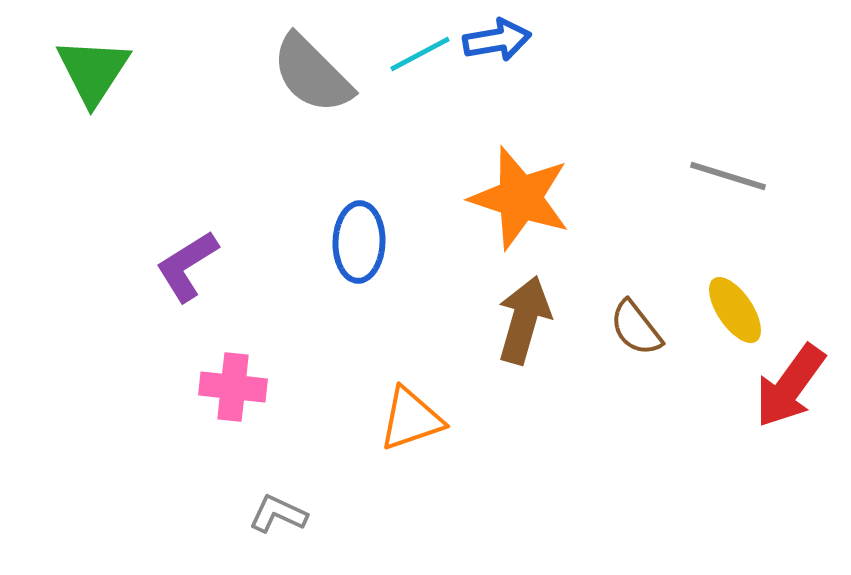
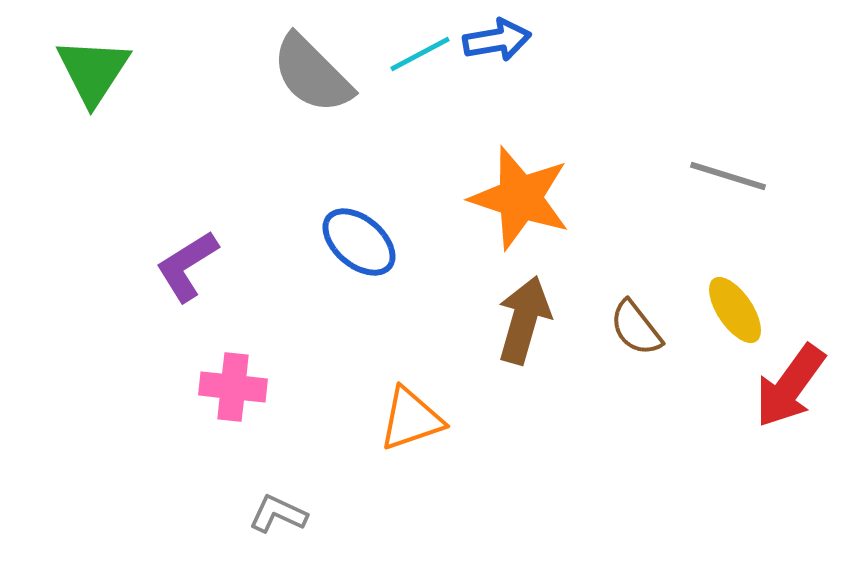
blue ellipse: rotated 52 degrees counterclockwise
